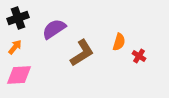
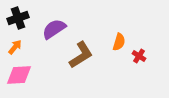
brown L-shape: moved 1 px left, 2 px down
